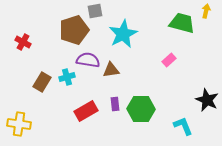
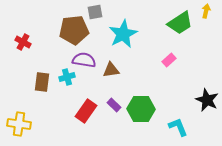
gray square: moved 1 px down
green trapezoid: moved 2 px left; rotated 132 degrees clockwise
brown pentagon: rotated 12 degrees clockwise
purple semicircle: moved 4 px left
brown rectangle: rotated 24 degrees counterclockwise
purple rectangle: moved 1 px left, 1 px down; rotated 40 degrees counterclockwise
red rectangle: rotated 25 degrees counterclockwise
cyan L-shape: moved 5 px left, 1 px down
